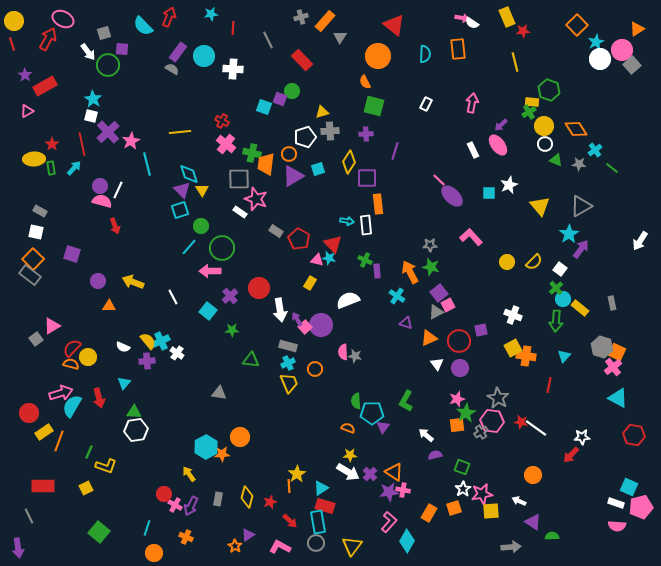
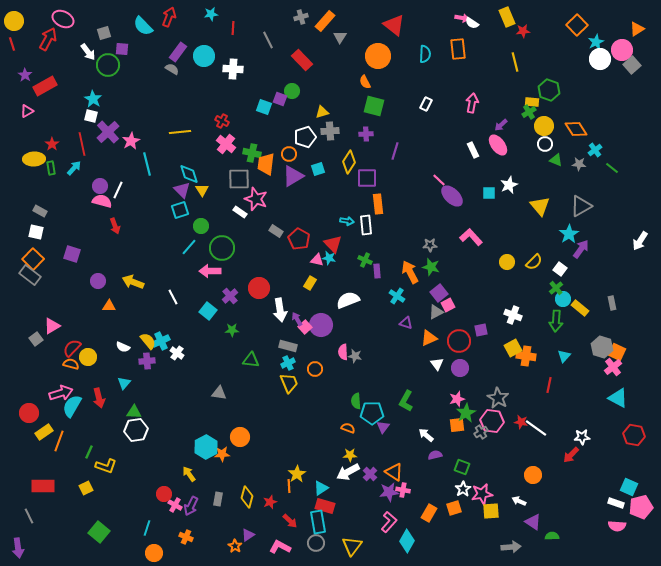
white arrow at (348, 472): rotated 120 degrees clockwise
